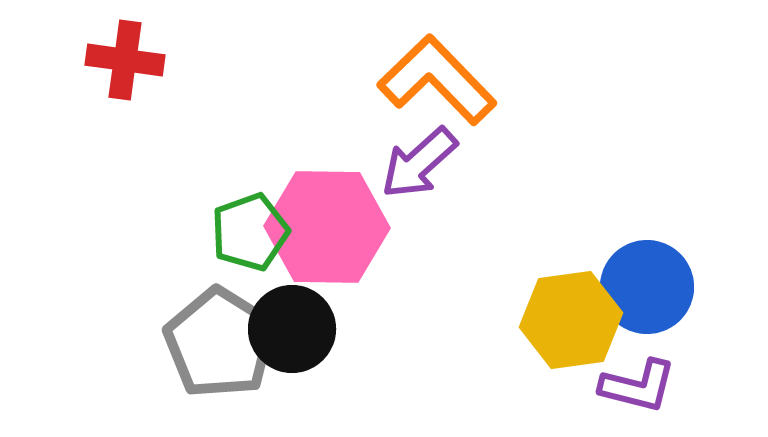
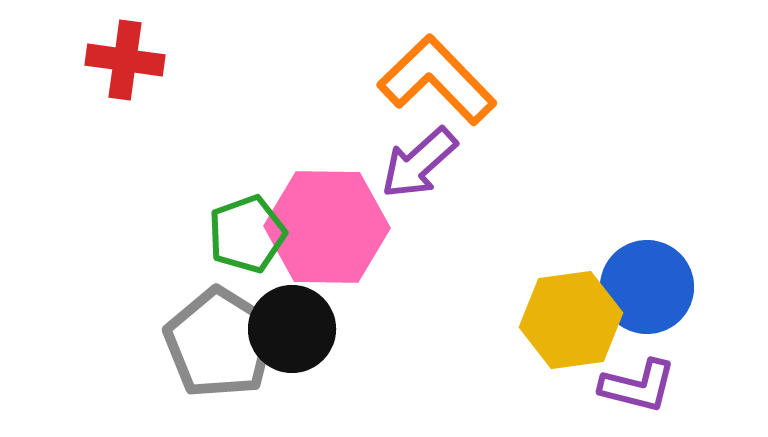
green pentagon: moved 3 px left, 2 px down
